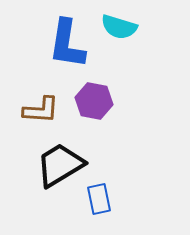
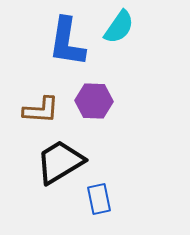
cyan semicircle: rotated 72 degrees counterclockwise
blue L-shape: moved 2 px up
purple hexagon: rotated 9 degrees counterclockwise
black trapezoid: moved 3 px up
